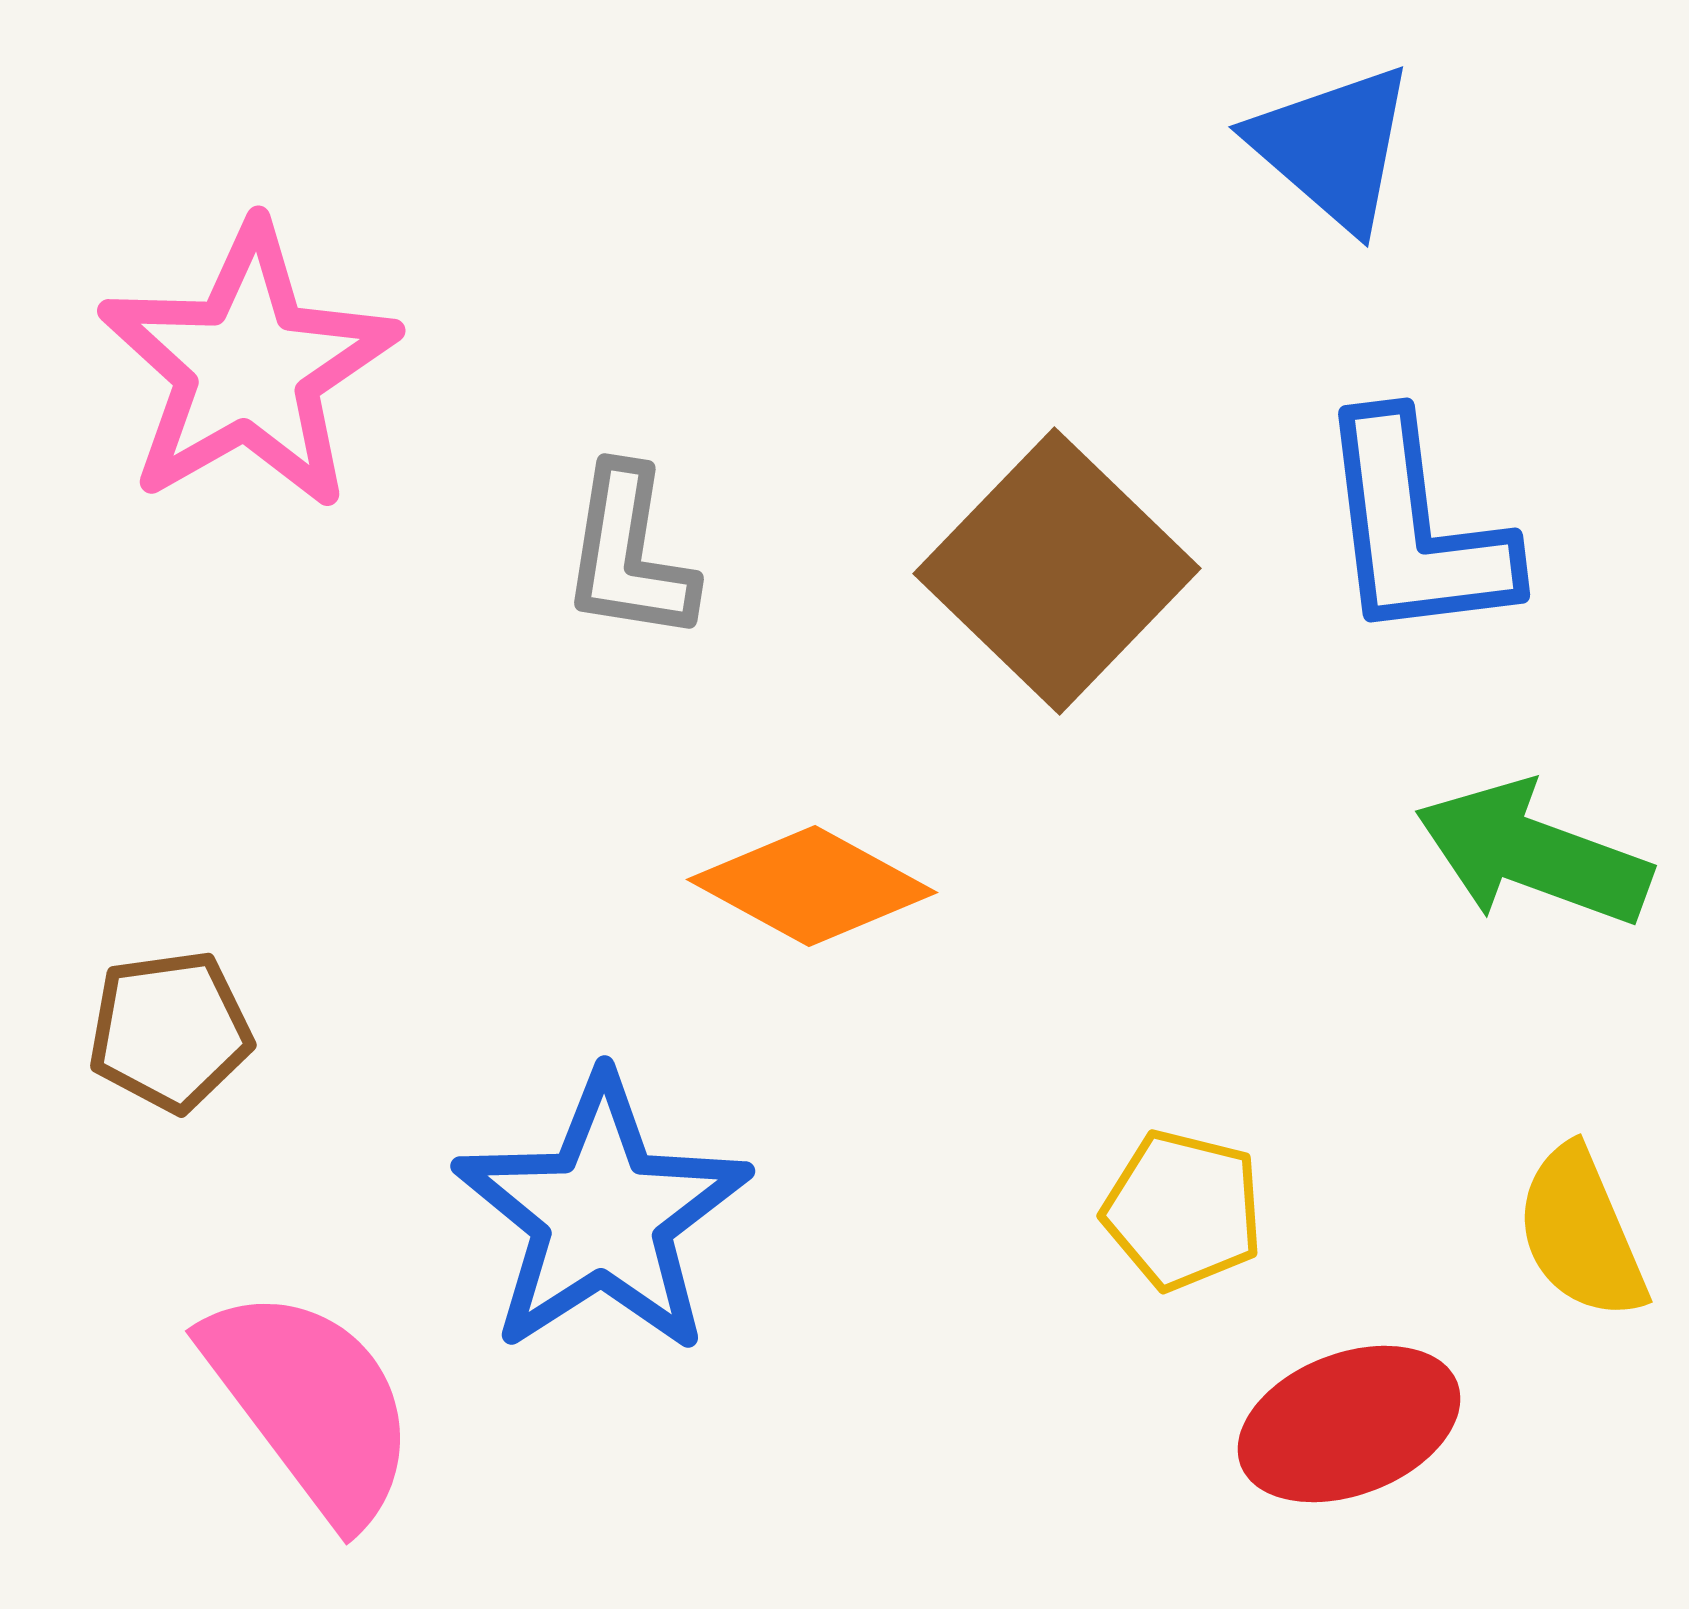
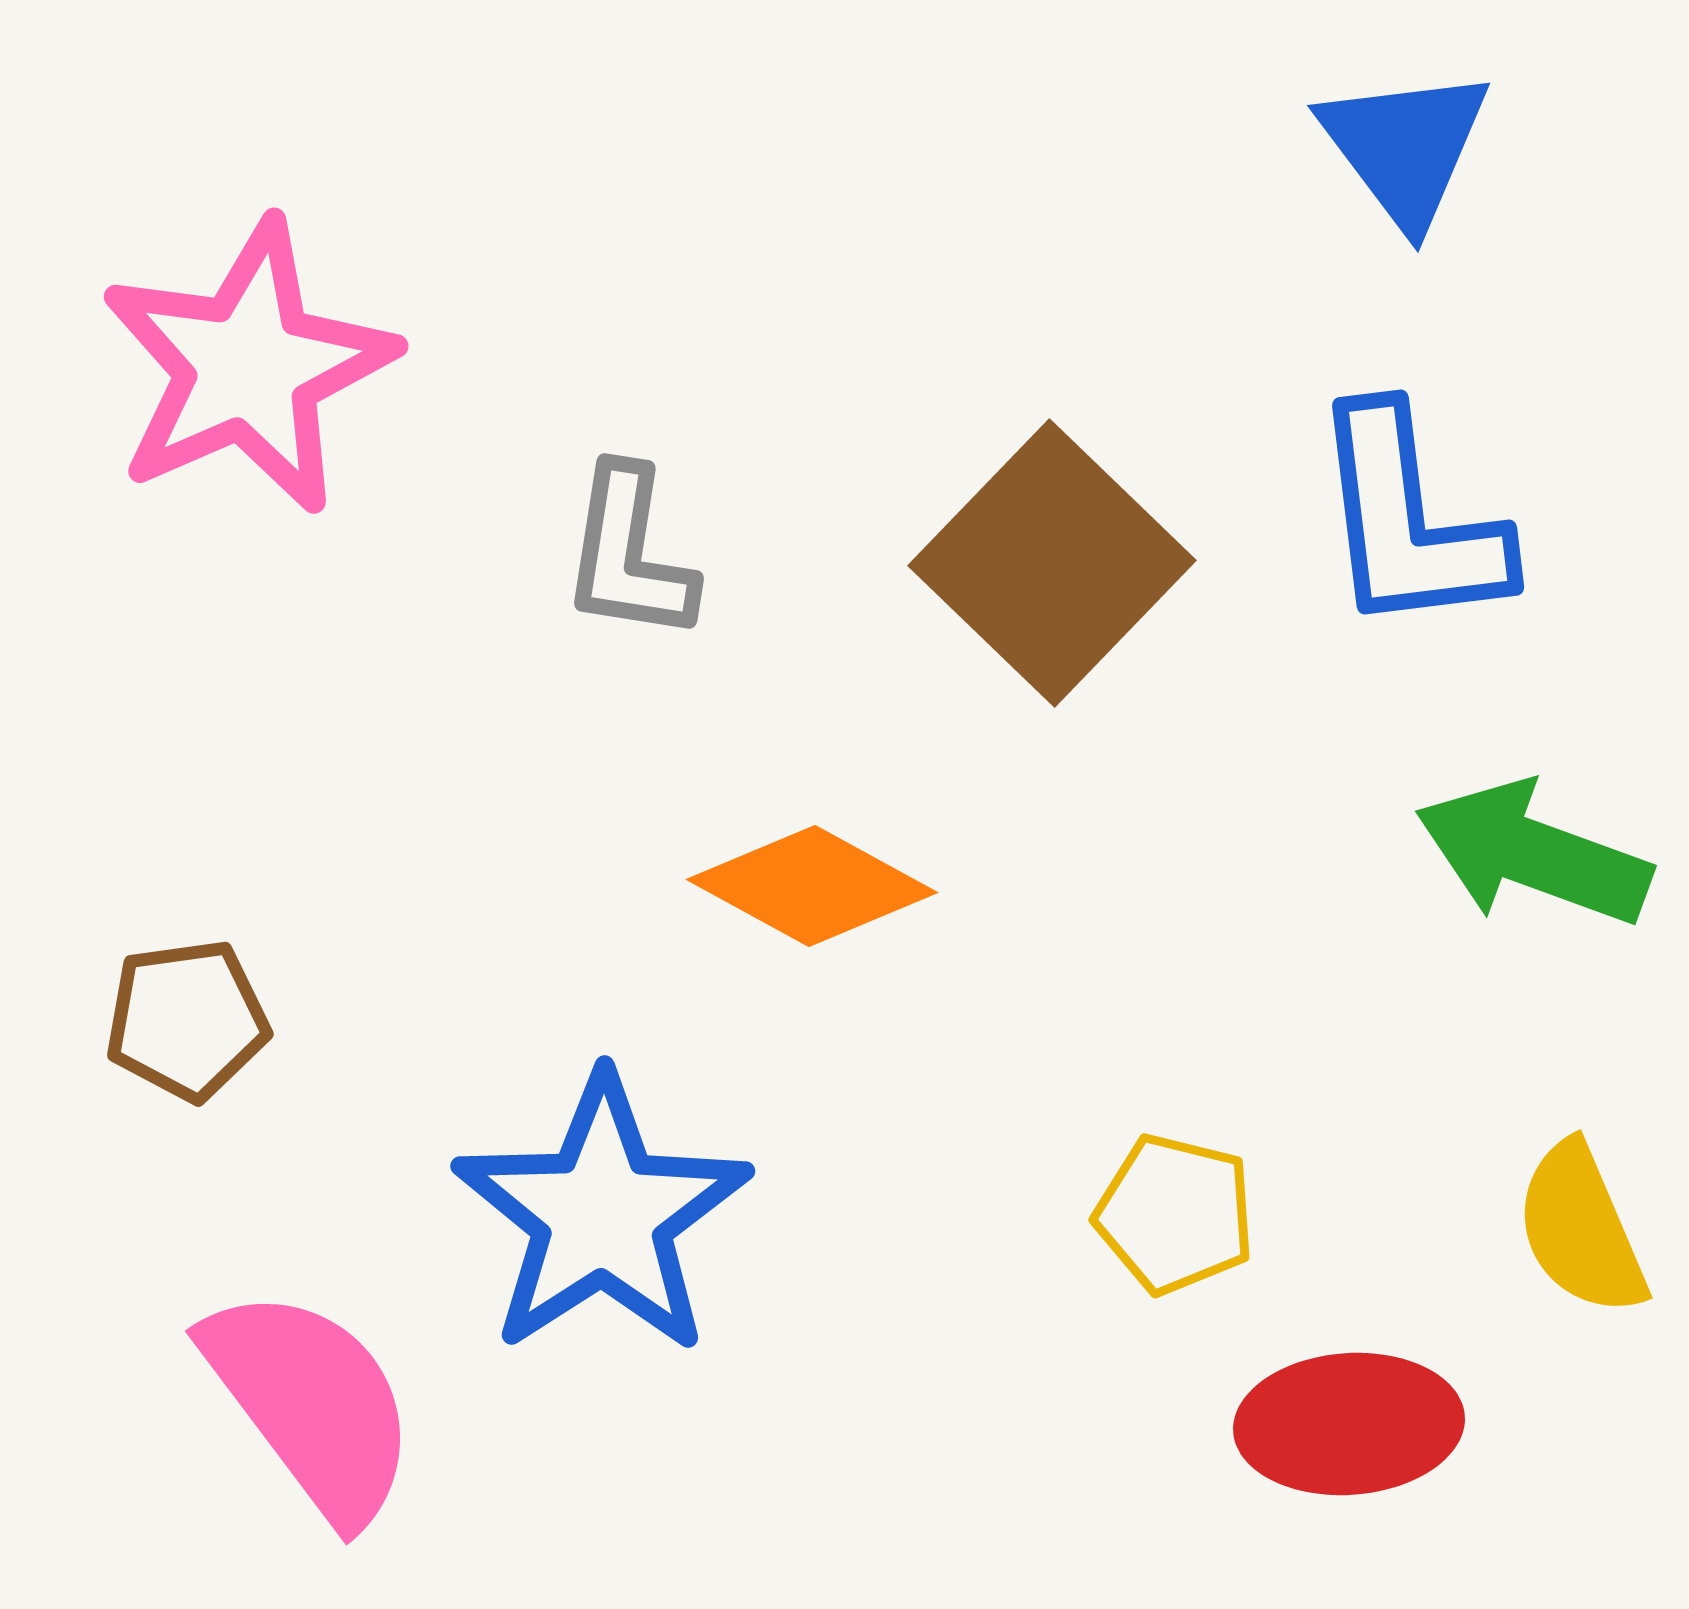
blue triangle: moved 72 px right; rotated 12 degrees clockwise
pink star: rotated 6 degrees clockwise
blue L-shape: moved 6 px left, 8 px up
brown square: moved 5 px left, 8 px up
brown pentagon: moved 17 px right, 11 px up
yellow pentagon: moved 8 px left, 4 px down
yellow semicircle: moved 4 px up
red ellipse: rotated 17 degrees clockwise
